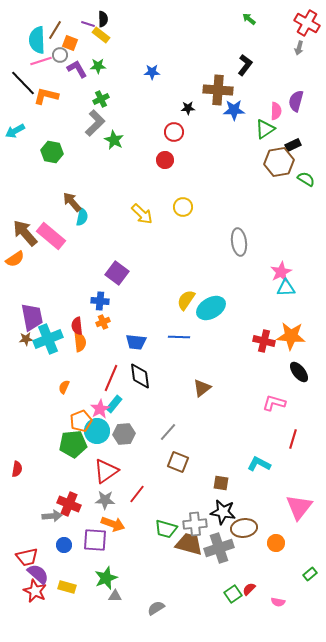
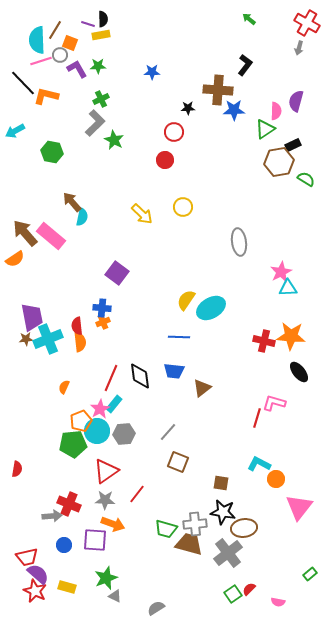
yellow rectangle at (101, 35): rotated 48 degrees counterclockwise
cyan triangle at (286, 288): moved 2 px right
blue cross at (100, 301): moved 2 px right, 7 px down
blue trapezoid at (136, 342): moved 38 px right, 29 px down
red line at (293, 439): moved 36 px left, 21 px up
orange circle at (276, 543): moved 64 px up
gray cross at (219, 548): moved 9 px right, 5 px down; rotated 20 degrees counterclockwise
gray triangle at (115, 596): rotated 24 degrees clockwise
